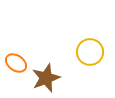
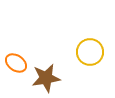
brown star: rotated 12 degrees clockwise
